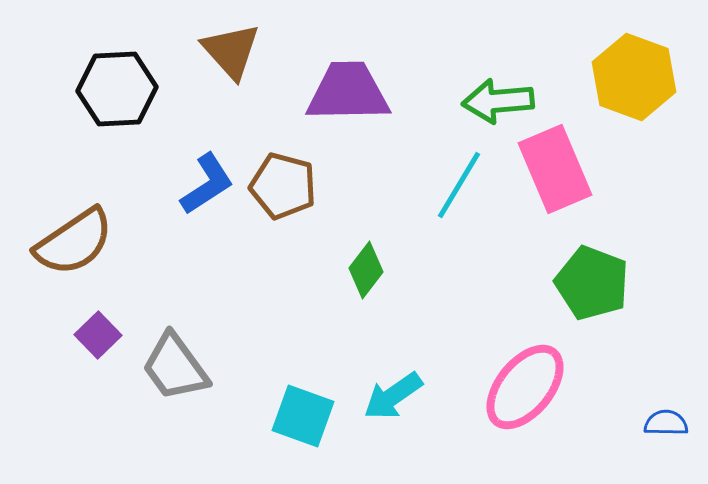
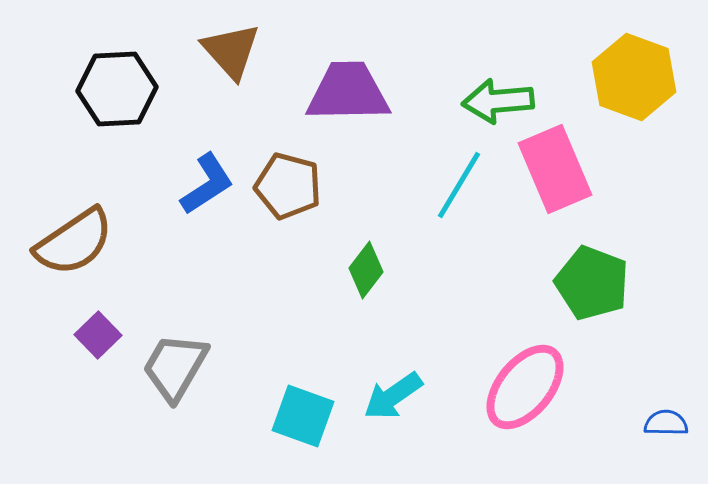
brown pentagon: moved 5 px right
gray trapezoid: rotated 66 degrees clockwise
